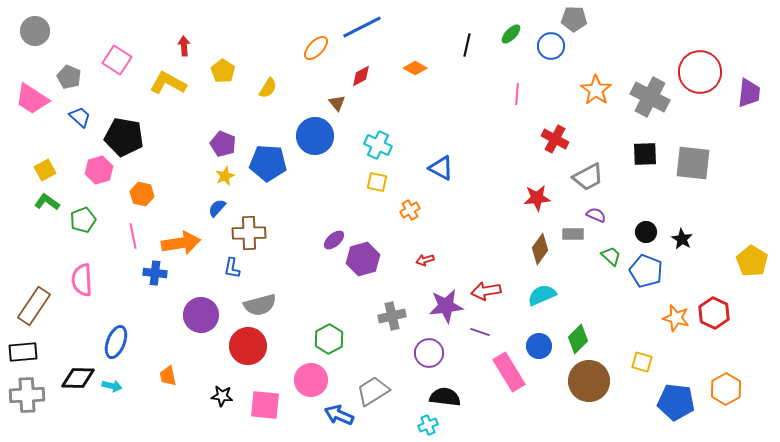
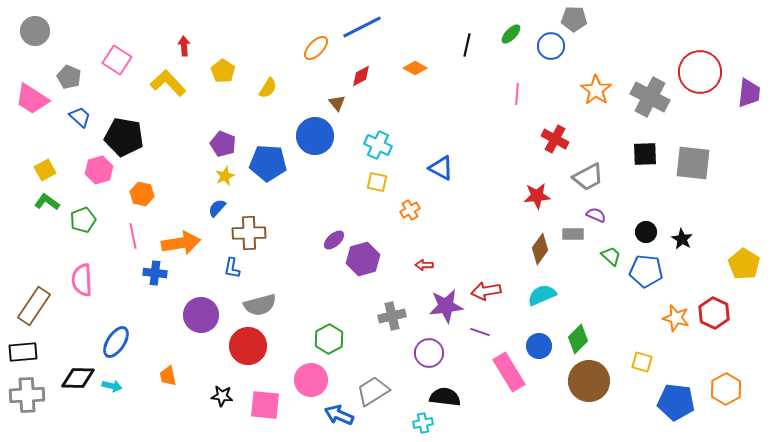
yellow L-shape at (168, 83): rotated 18 degrees clockwise
red star at (537, 198): moved 2 px up
red arrow at (425, 260): moved 1 px left, 5 px down; rotated 18 degrees clockwise
yellow pentagon at (752, 261): moved 8 px left, 3 px down
blue pentagon at (646, 271): rotated 16 degrees counterclockwise
blue ellipse at (116, 342): rotated 12 degrees clockwise
cyan cross at (428, 425): moved 5 px left, 2 px up; rotated 12 degrees clockwise
